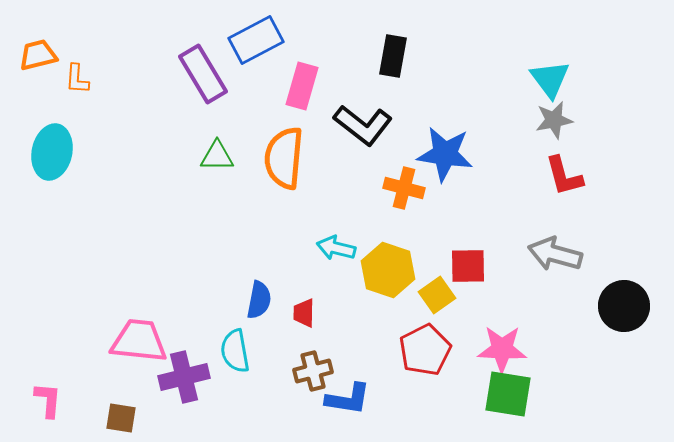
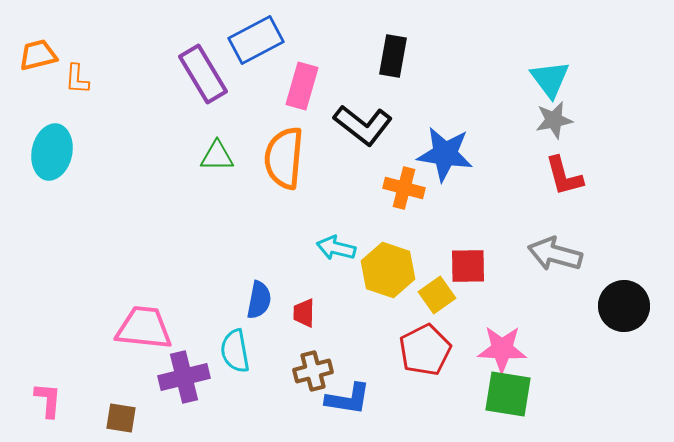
pink trapezoid: moved 5 px right, 13 px up
